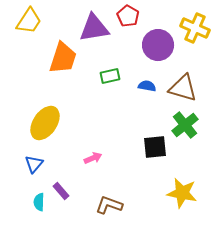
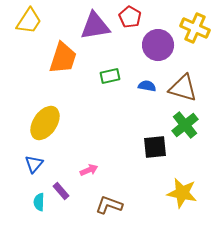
red pentagon: moved 2 px right, 1 px down
purple triangle: moved 1 px right, 2 px up
pink arrow: moved 4 px left, 12 px down
